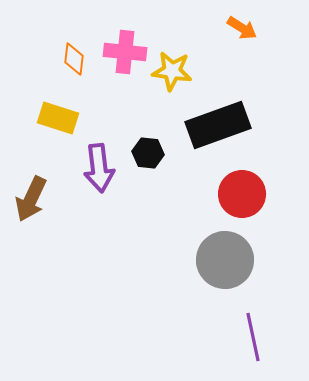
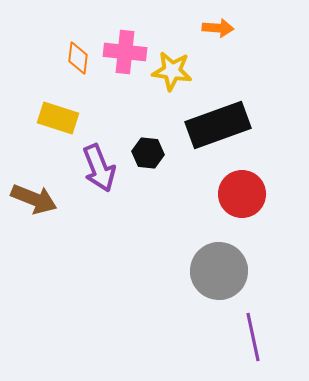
orange arrow: moved 24 px left; rotated 28 degrees counterclockwise
orange diamond: moved 4 px right, 1 px up
purple arrow: rotated 15 degrees counterclockwise
brown arrow: moved 3 px right; rotated 93 degrees counterclockwise
gray circle: moved 6 px left, 11 px down
